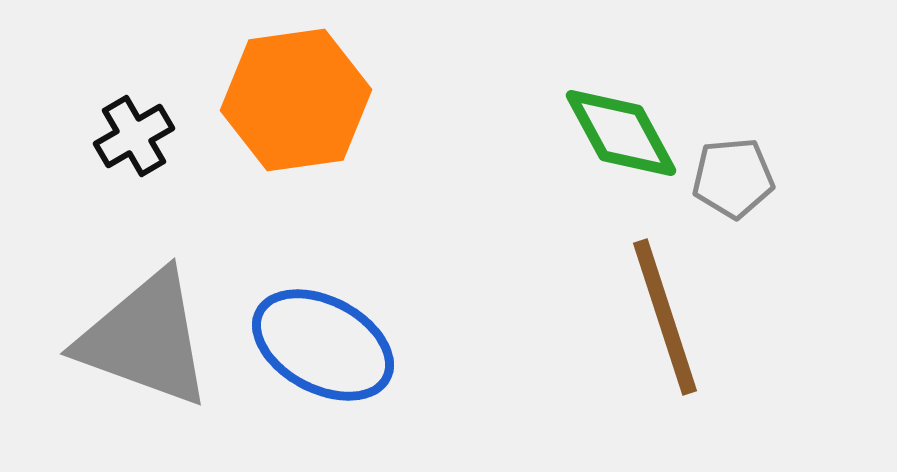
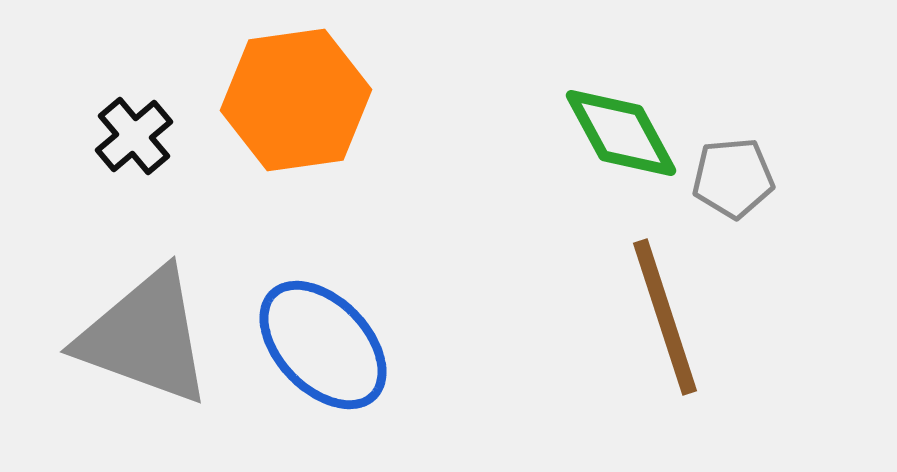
black cross: rotated 10 degrees counterclockwise
gray triangle: moved 2 px up
blue ellipse: rotated 18 degrees clockwise
